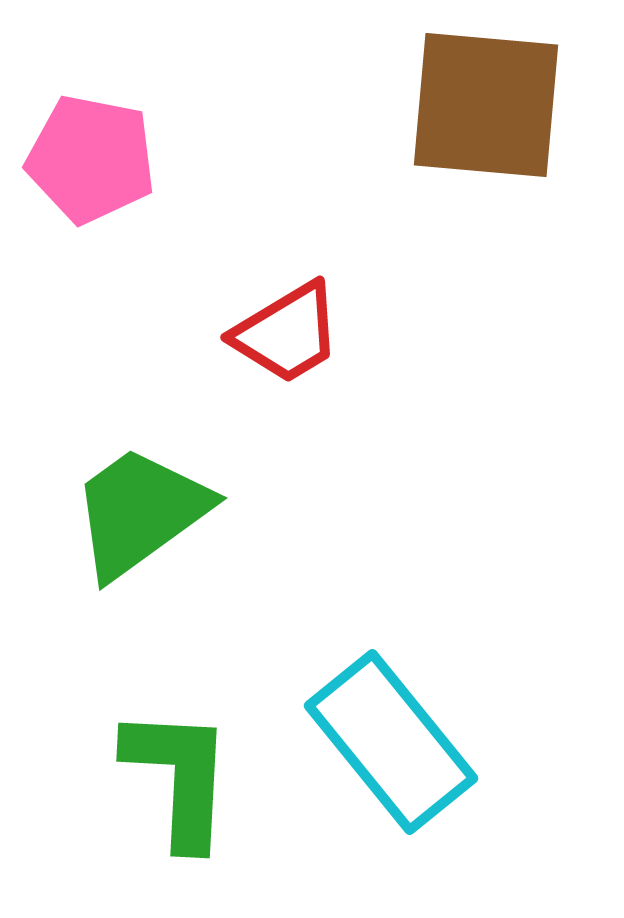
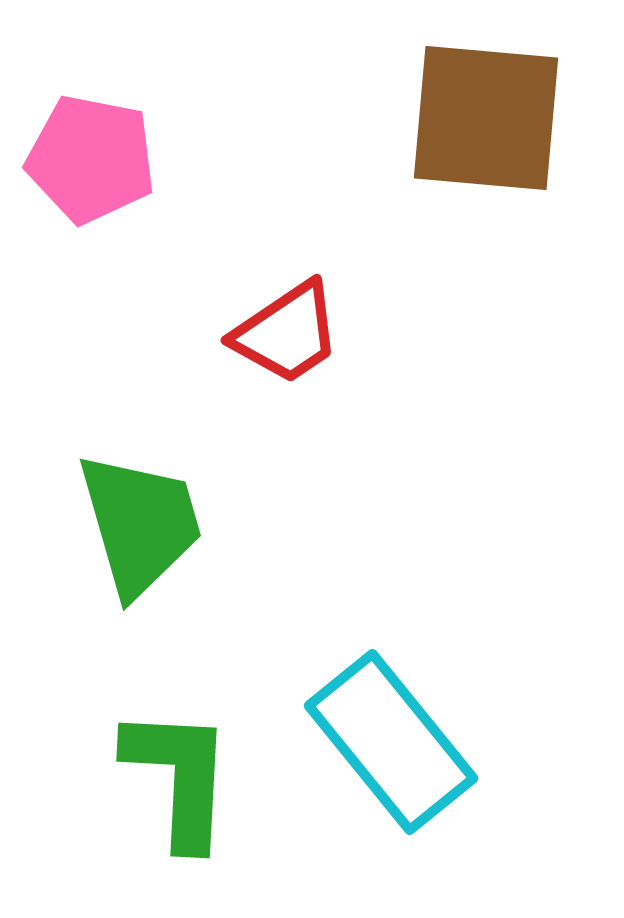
brown square: moved 13 px down
red trapezoid: rotated 3 degrees counterclockwise
green trapezoid: moved 12 px down; rotated 110 degrees clockwise
